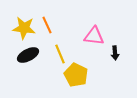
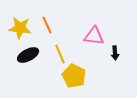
yellow star: moved 4 px left
yellow pentagon: moved 2 px left, 1 px down
